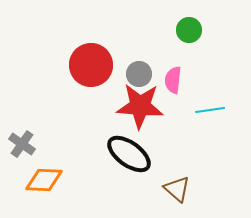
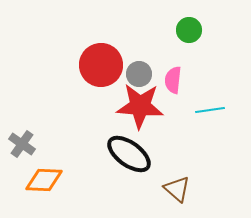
red circle: moved 10 px right
